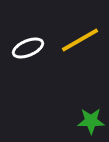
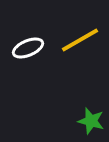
green star: rotated 16 degrees clockwise
